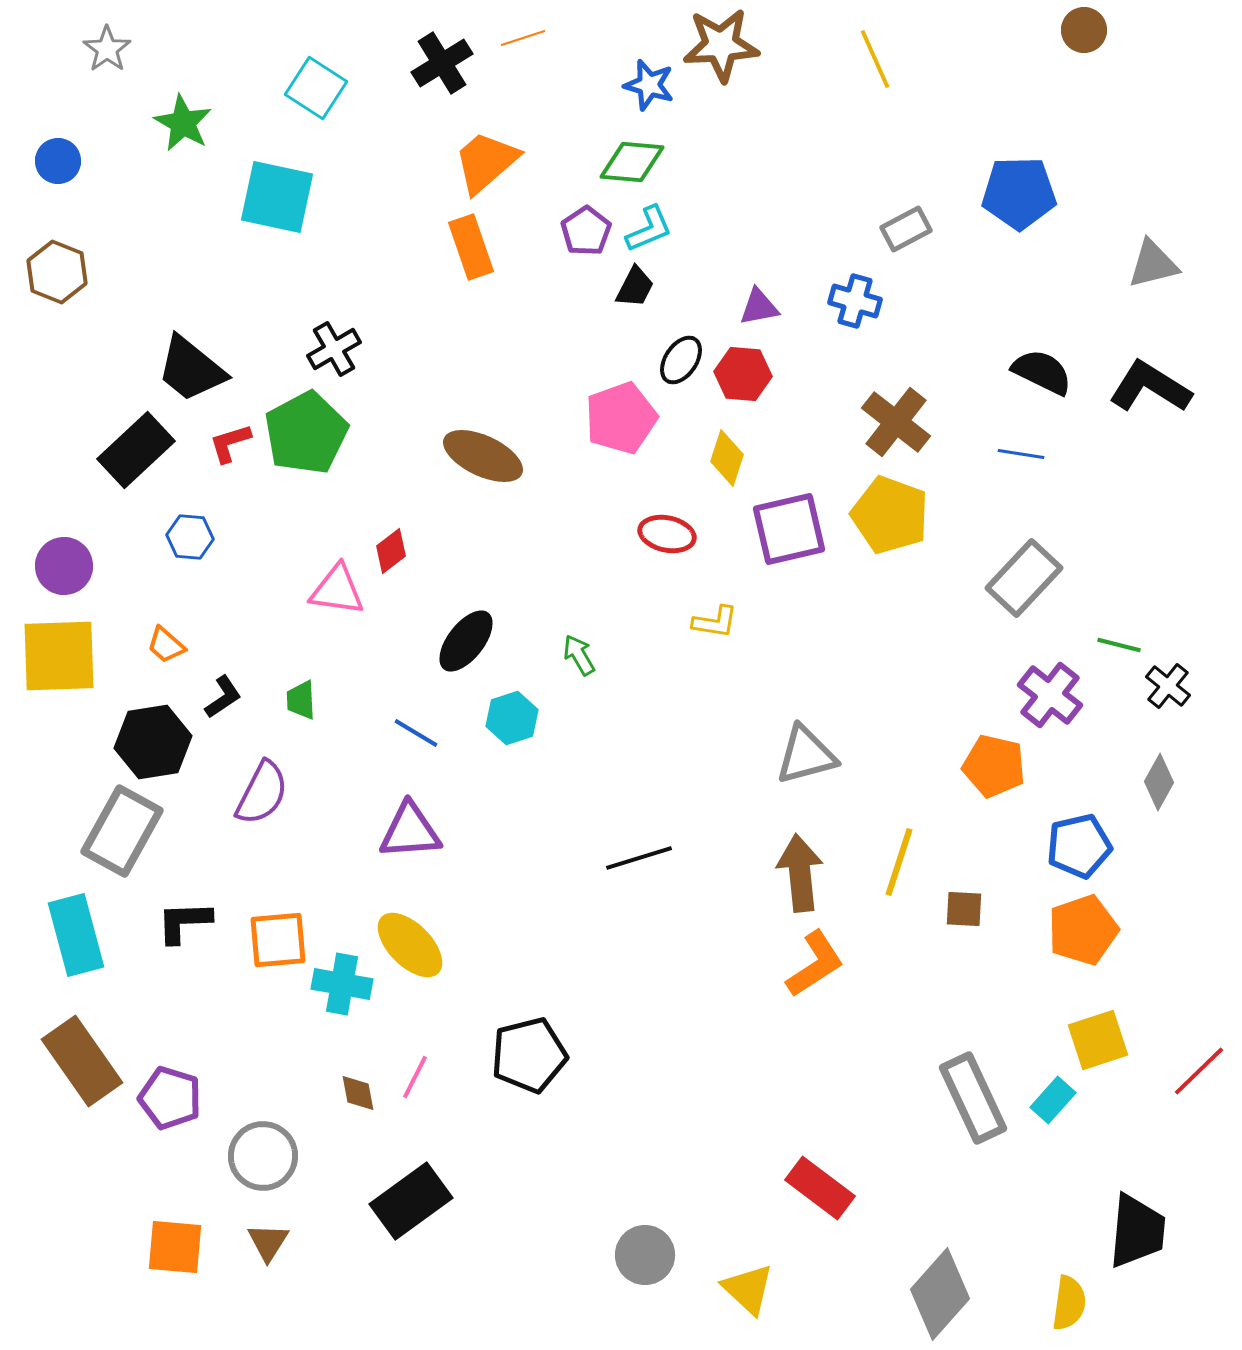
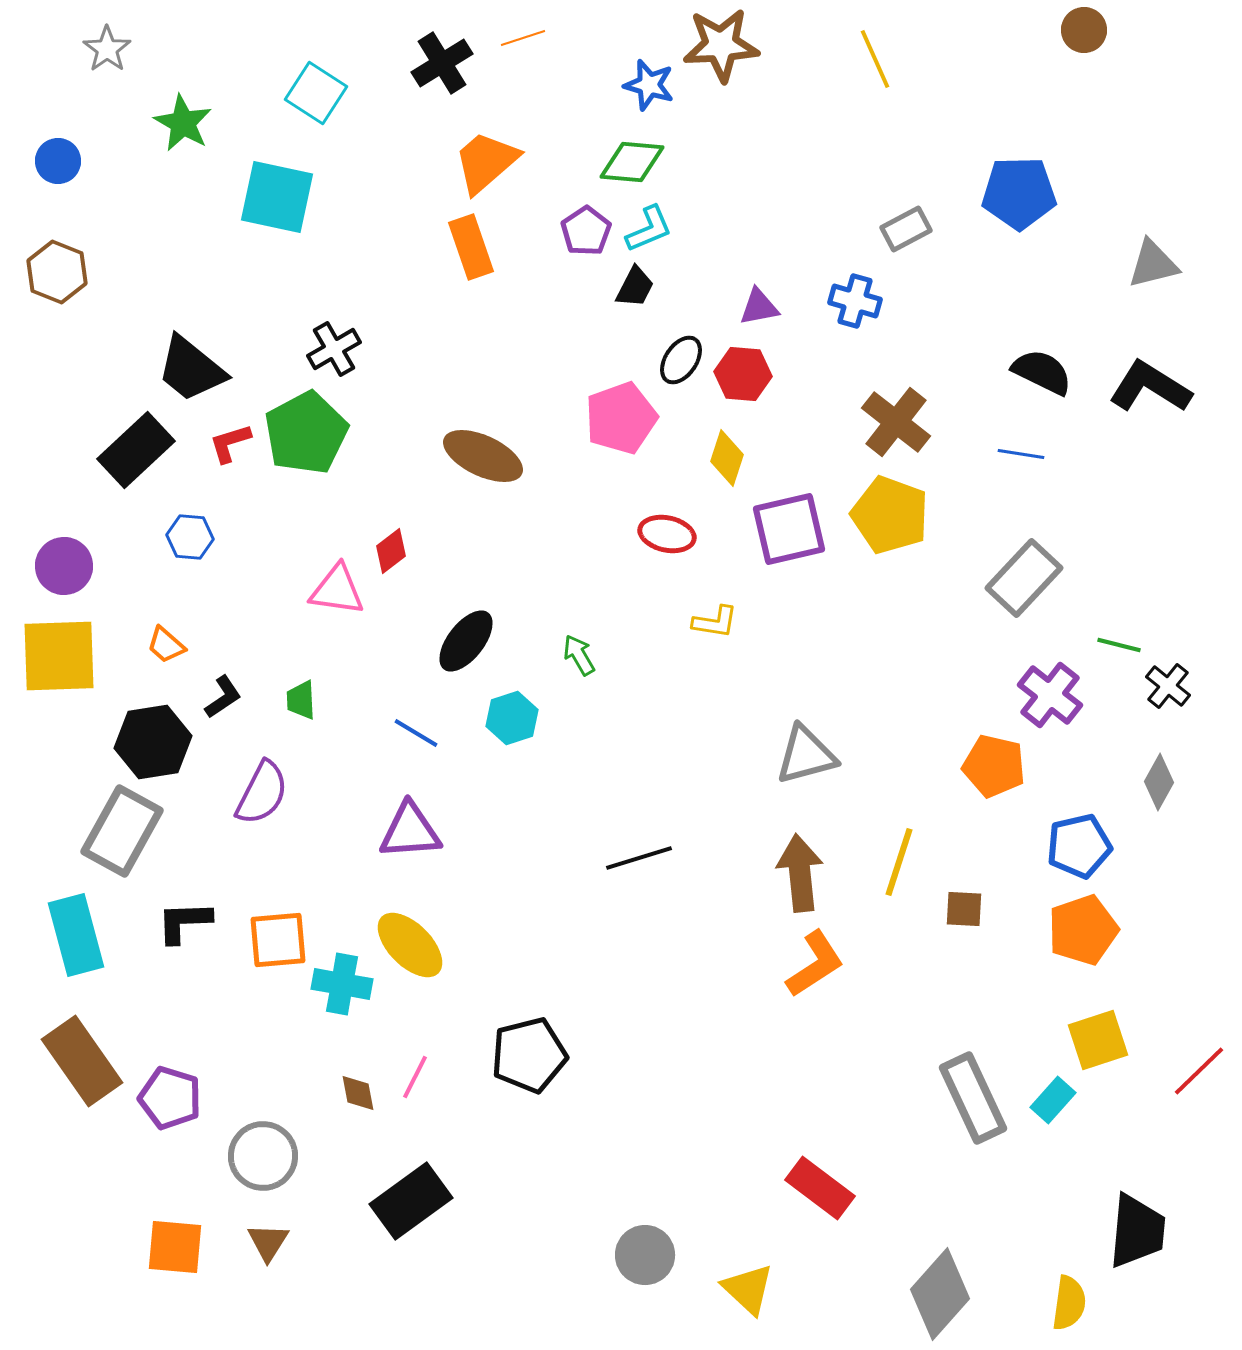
cyan square at (316, 88): moved 5 px down
